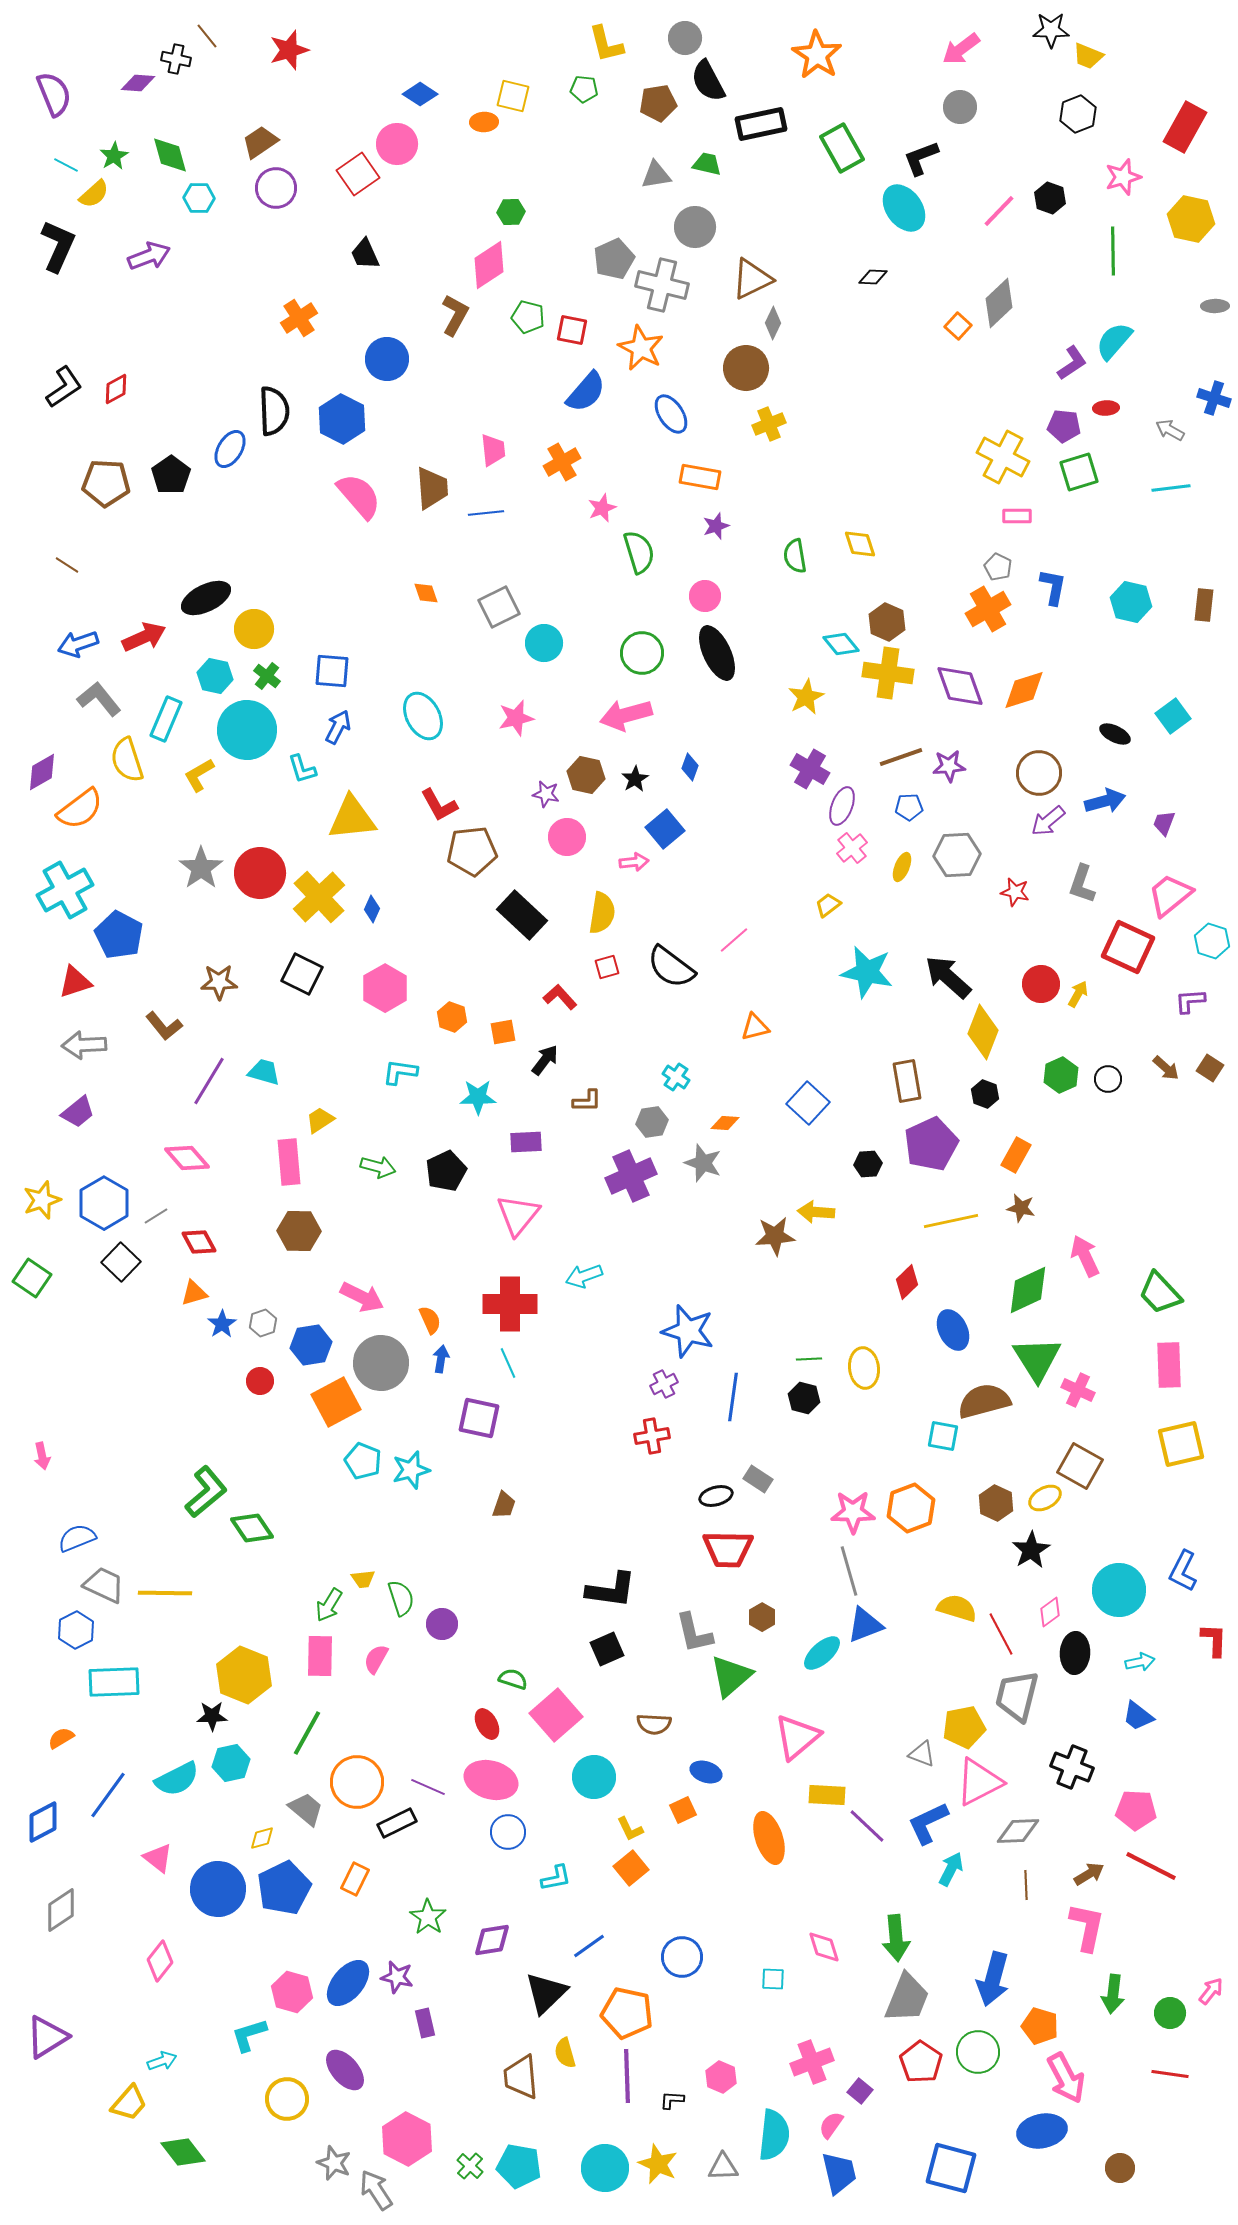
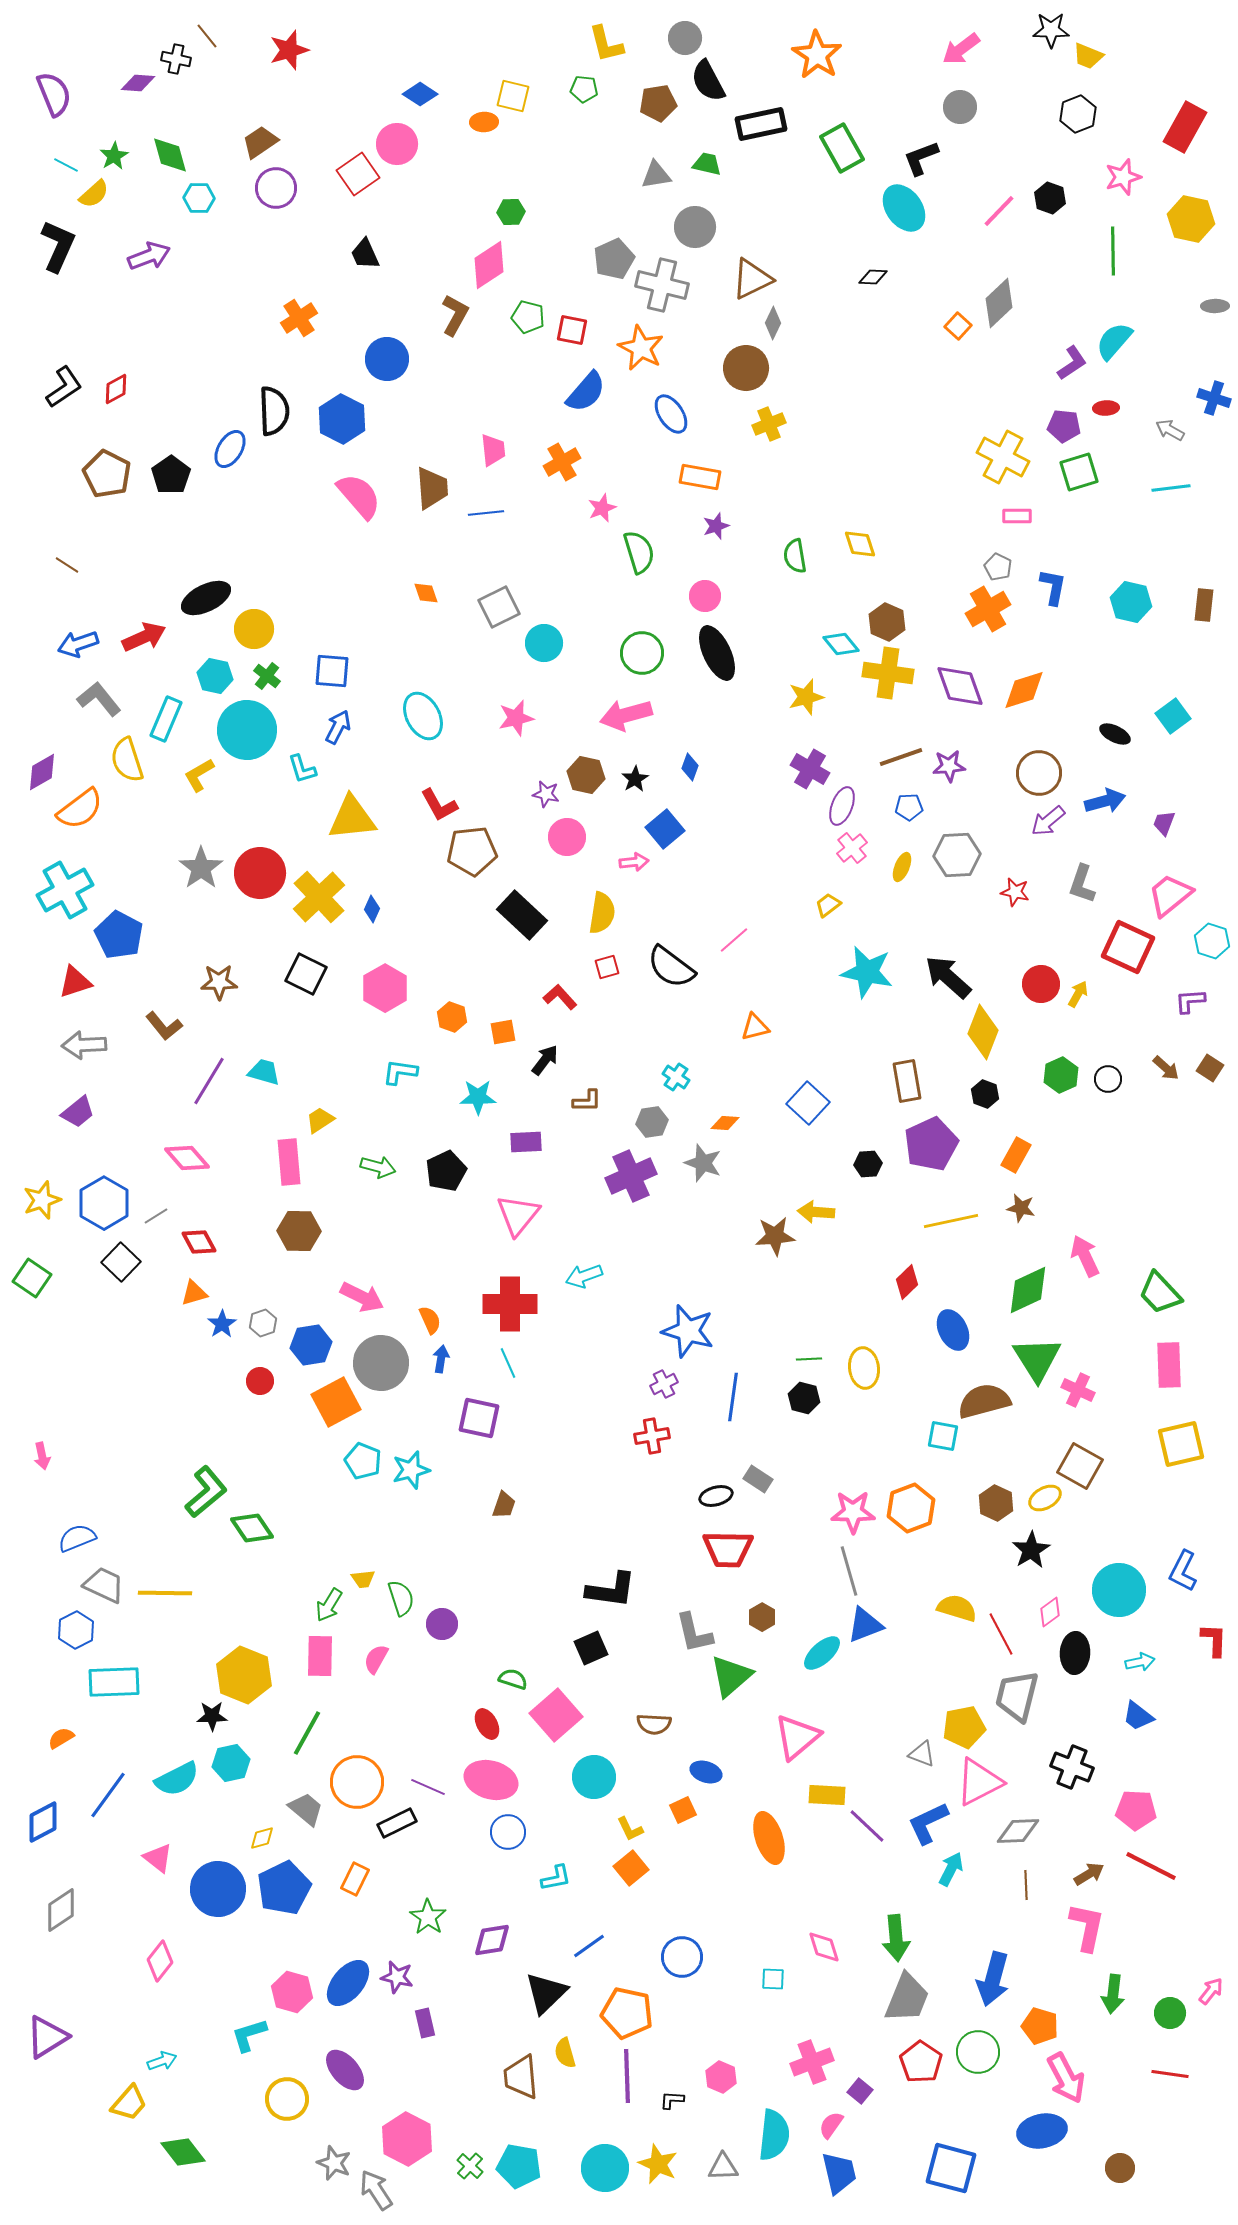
brown pentagon at (106, 483): moved 1 px right, 9 px up; rotated 24 degrees clockwise
yellow star at (806, 697): rotated 12 degrees clockwise
black square at (302, 974): moved 4 px right
black square at (607, 1649): moved 16 px left, 1 px up
